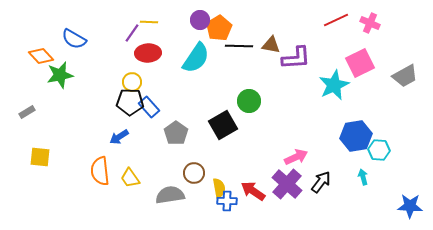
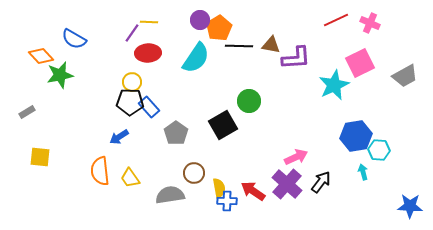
cyan arrow: moved 5 px up
